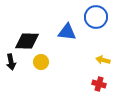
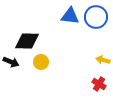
blue triangle: moved 3 px right, 16 px up
black arrow: rotated 56 degrees counterclockwise
red cross: rotated 16 degrees clockwise
